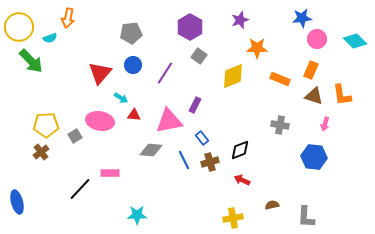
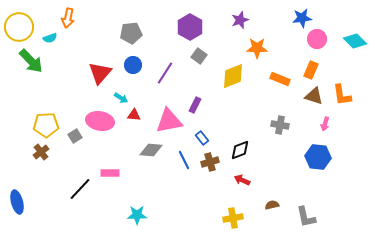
blue hexagon at (314, 157): moved 4 px right
gray L-shape at (306, 217): rotated 15 degrees counterclockwise
